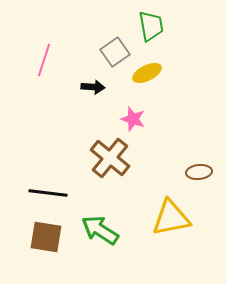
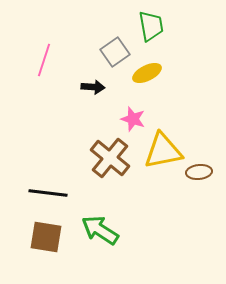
yellow triangle: moved 8 px left, 67 px up
